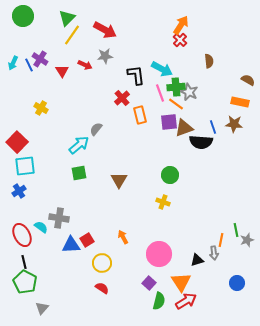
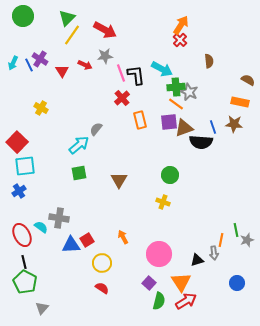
pink line at (160, 93): moved 39 px left, 20 px up
orange rectangle at (140, 115): moved 5 px down
